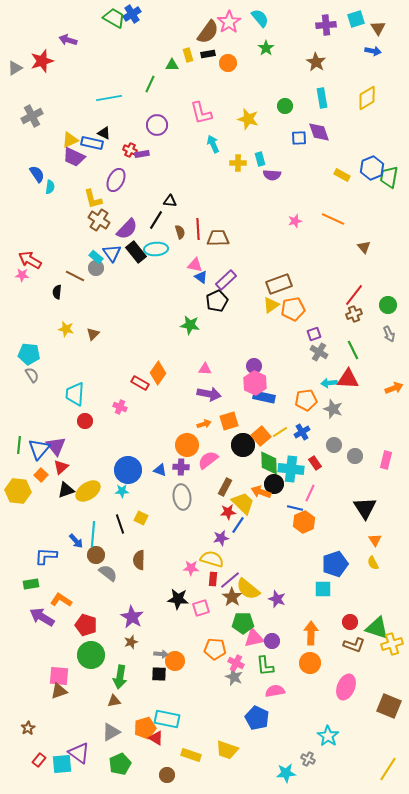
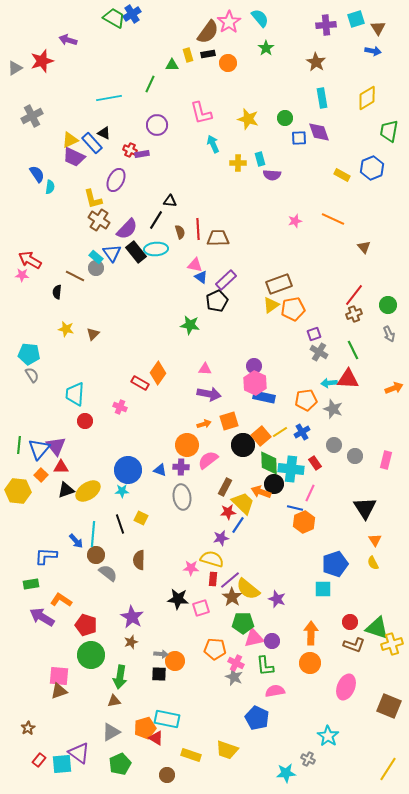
green circle at (285, 106): moved 12 px down
blue rectangle at (92, 143): rotated 35 degrees clockwise
green trapezoid at (389, 177): moved 46 px up
red triangle at (61, 467): rotated 42 degrees clockwise
